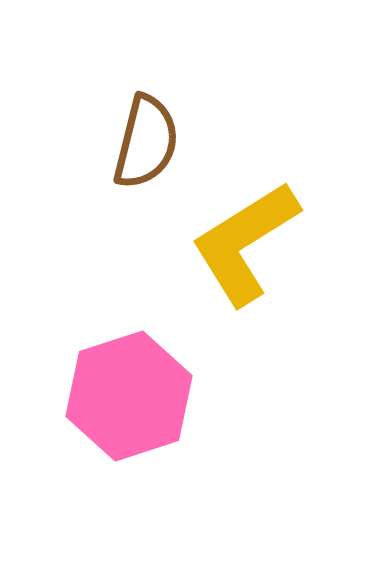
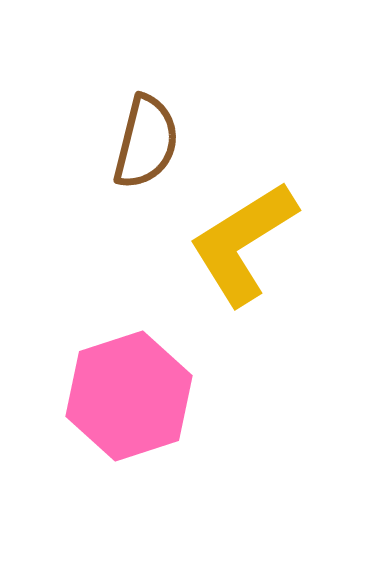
yellow L-shape: moved 2 px left
